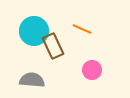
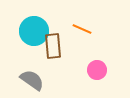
brown rectangle: rotated 20 degrees clockwise
pink circle: moved 5 px right
gray semicircle: rotated 30 degrees clockwise
